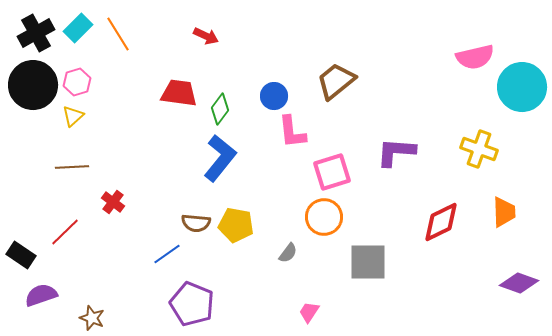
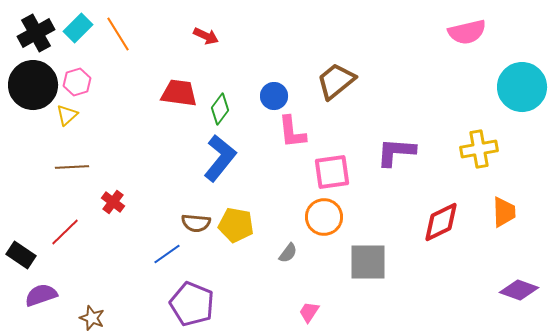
pink semicircle: moved 8 px left, 25 px up
yellow triangle: moved 6 px left, 1 px up
yellow cross: rotated 30 degrees counterclockwise
pink square: rotated 9 degrees clockwise
purple diamond: moved 7 px down
